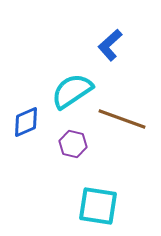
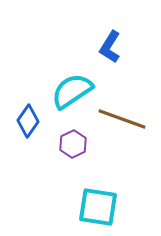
blue L-shape: moved 2 px down; rotated 16 degrees counterclockwise
blue diamond: moved 2 px right, 1 px up; rotated 32 degrees counterclockwise
purple hexagon: rotated 20 degrees clockwise
cyan square: moved 1 px down
